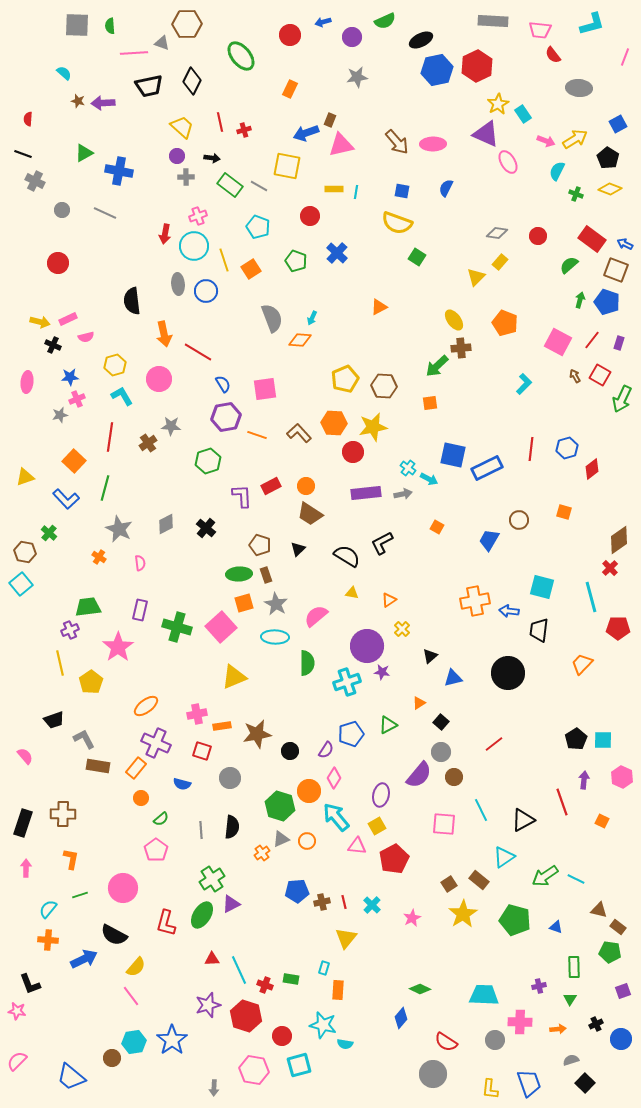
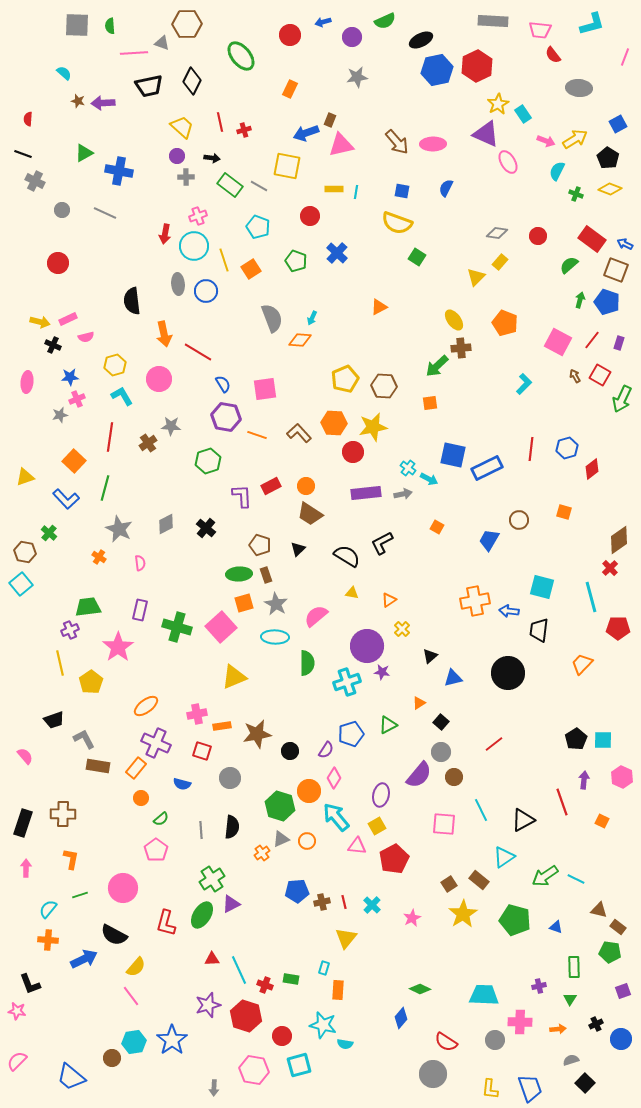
purple hexagon at (226, 417): rotated 20 degrees clockwise
blue trapezoid at (529, 1083): moved 1 px right, 5 px down
